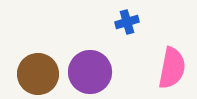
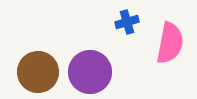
pink semicircle: moved 2 px left, 25 px up
brown circle: moved 2 px up
